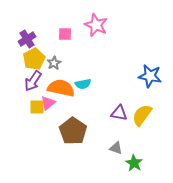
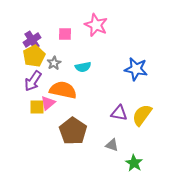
purple cross: moved 5 px right, 1 px down
yellow pentagon: moved 3 px up
blue star: moved 14 px left, 7 px up
cyan semicircle: moved 17 px up
orange semicircle: moved 2 px right, 2 px down
gray triangle: moved 4 px left, 3 px up
